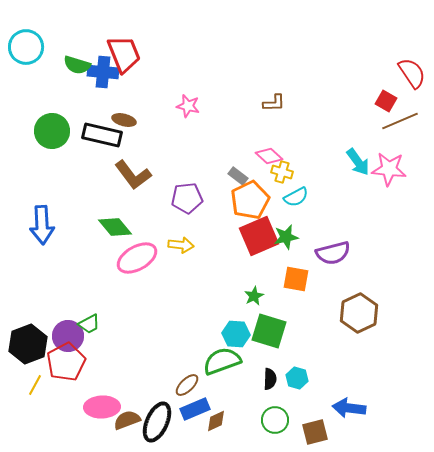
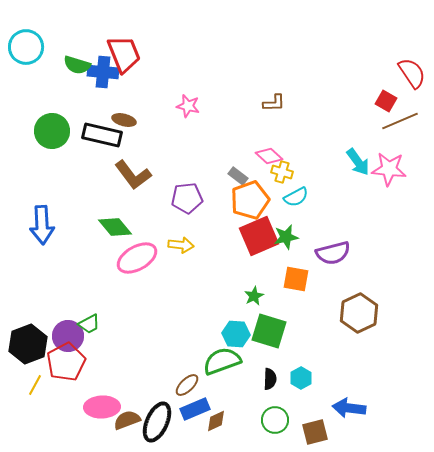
orange pentagon at (250, 200): rotated 6 degrees clockwise
cyan hexagon at (297, 378): moved 4 px right; rotated 15 degrees clockwise
